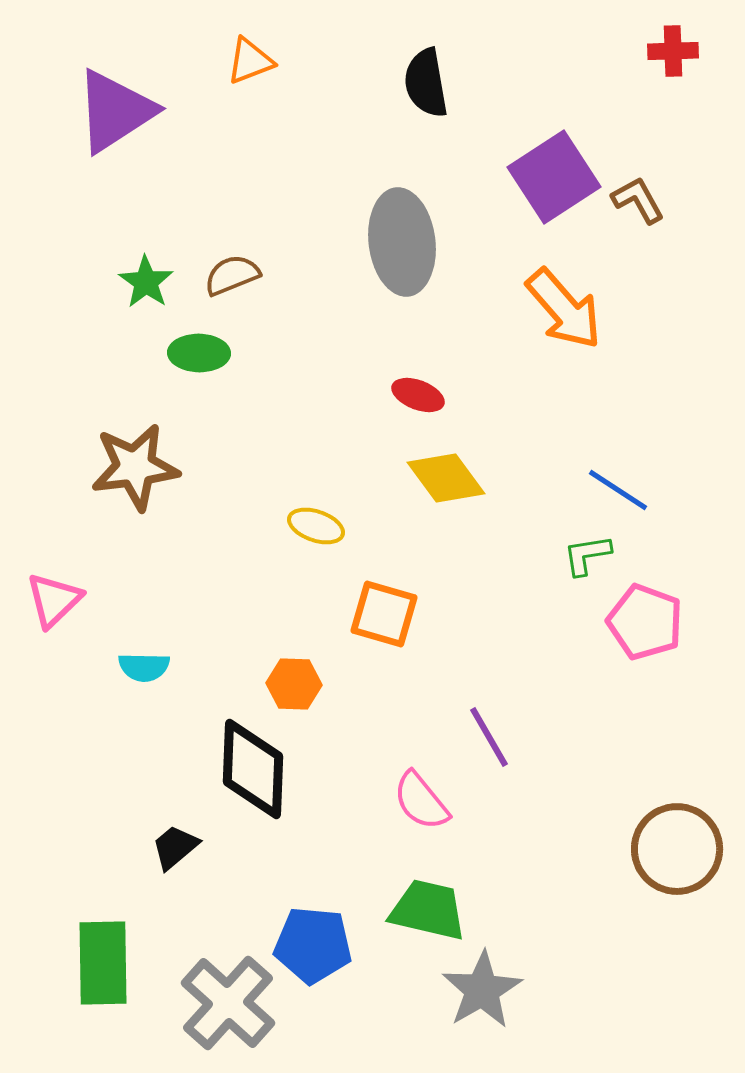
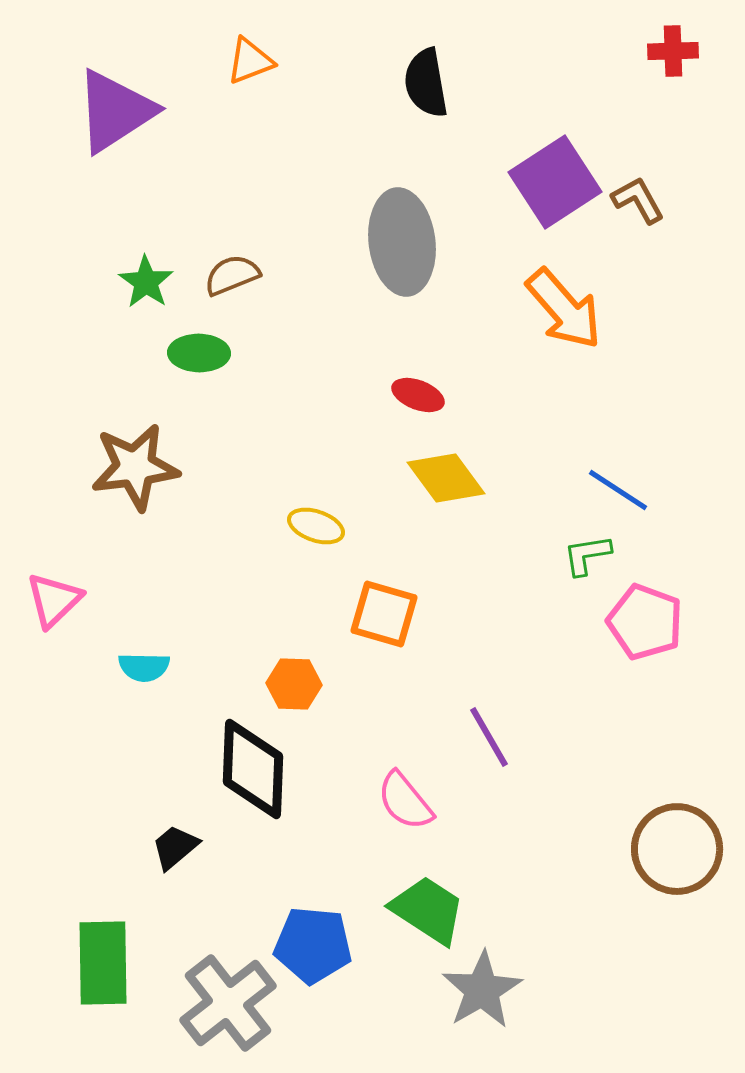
purple square: moved 1 px right, 5 px down
pink semicircle: moved 16 px left
green trapezoid: rotated 20 degrees clockwise
gray cross: rotated 10 degrees clockwise
